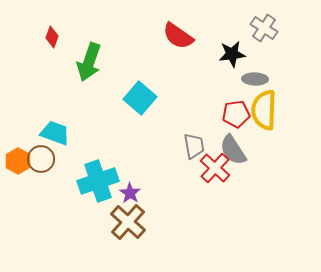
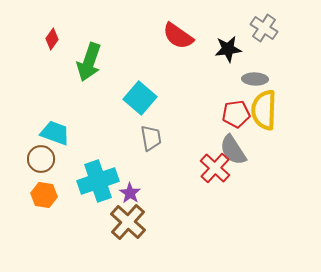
red diamond: moved 2 px down; rotated 15 degrees clockwise
black star: moved 4 px left, 5 px up
gray trapezoid: moved 43 px left, 8 px up
orange hexagon: moved 26 px right, 34 px down; rotated 20 degrees counterclockwise
